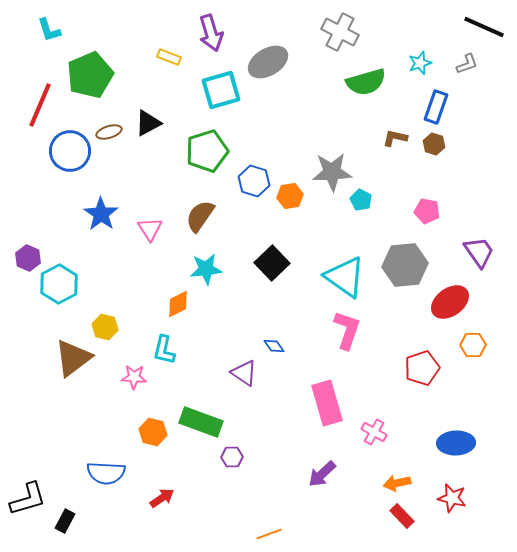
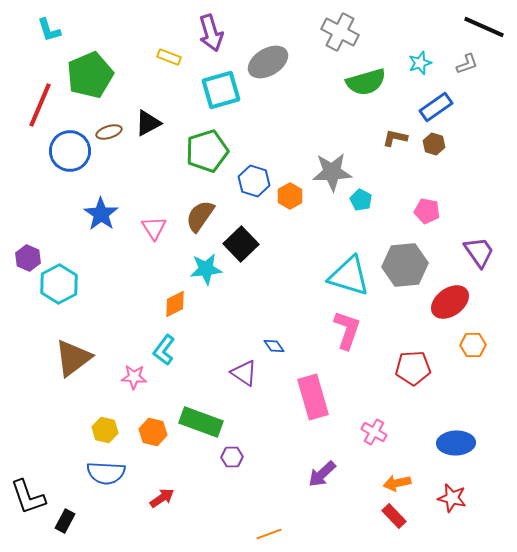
blue rectangle at (436, 107): rotated 36 degrees clockwise
orange hexagon at (290, 196): rotated 20 degrees counterclockwise
pink triangle at (150, 229): moved 4 px right, 1 px up
black square at (272, 263): moved 31 px left, 19 px up
cyan triangle at (345, 277): moved 4 px right, 1 px up; rotated 18 degrees counterclockwise
orange diamond at (178, 304): moved 3 px left
yellow hexagon at (105, 327): moved 103 px down
cyan L-shape at (164, 350): rotated 24 degrees clockwise
red pentagon at (422, 368): moved 9 px left; rotated 16 degrees clockwise
pink rectangle at (327, 403): moved 14 px left, 6 px up
black L-shape at (28, 499): moved 2 px up; rotated 87 degrees clockwise
red rectangle at (402, 516): moved 8 px left
